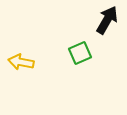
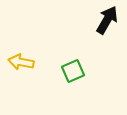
green square: moved 7 px left, 18 px down
